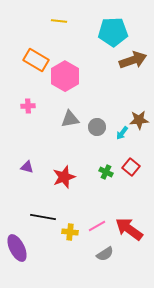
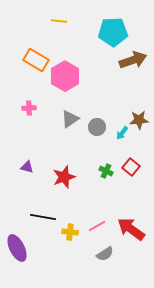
pink cross: moved 1 px right, 2 px down
gray triangle: rotated 24 degrees counterclockwise
green cross: moved 1 px up
red arrow: moved 2 px right
